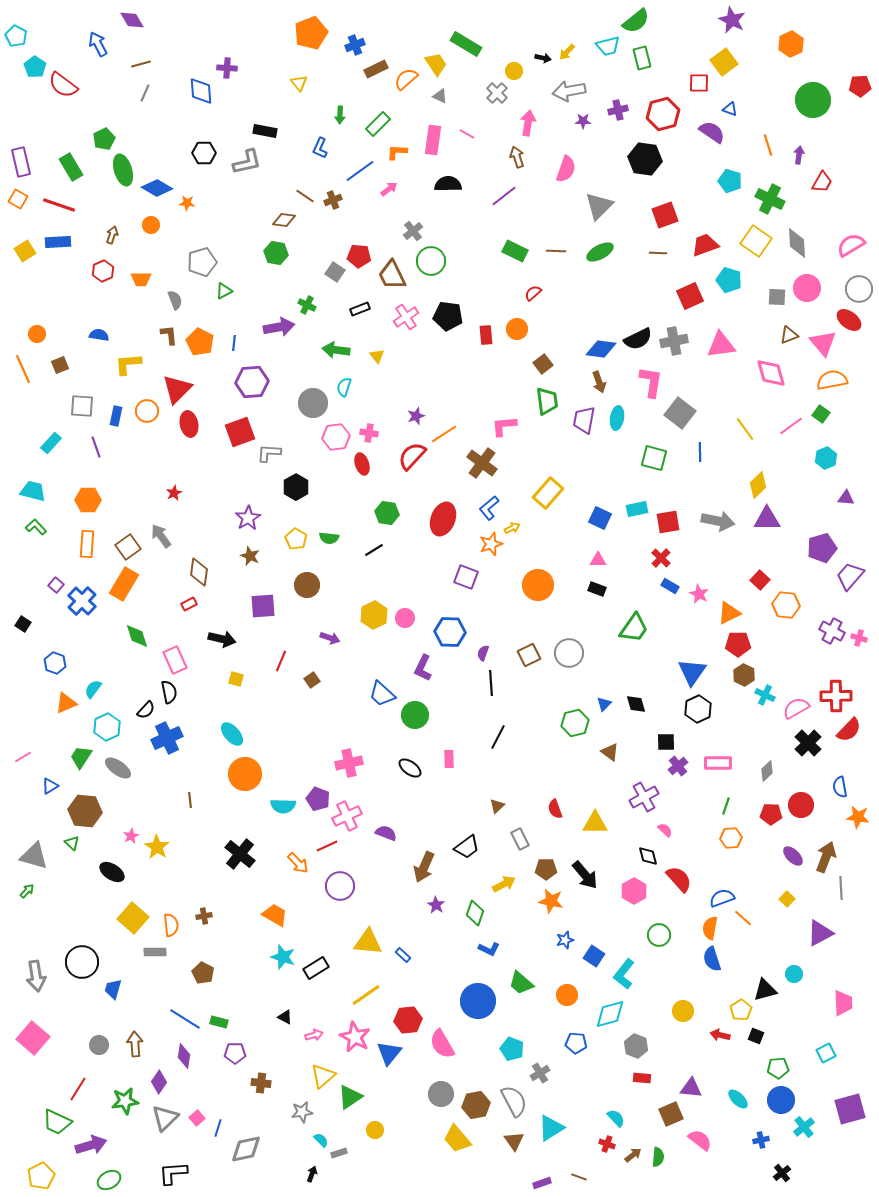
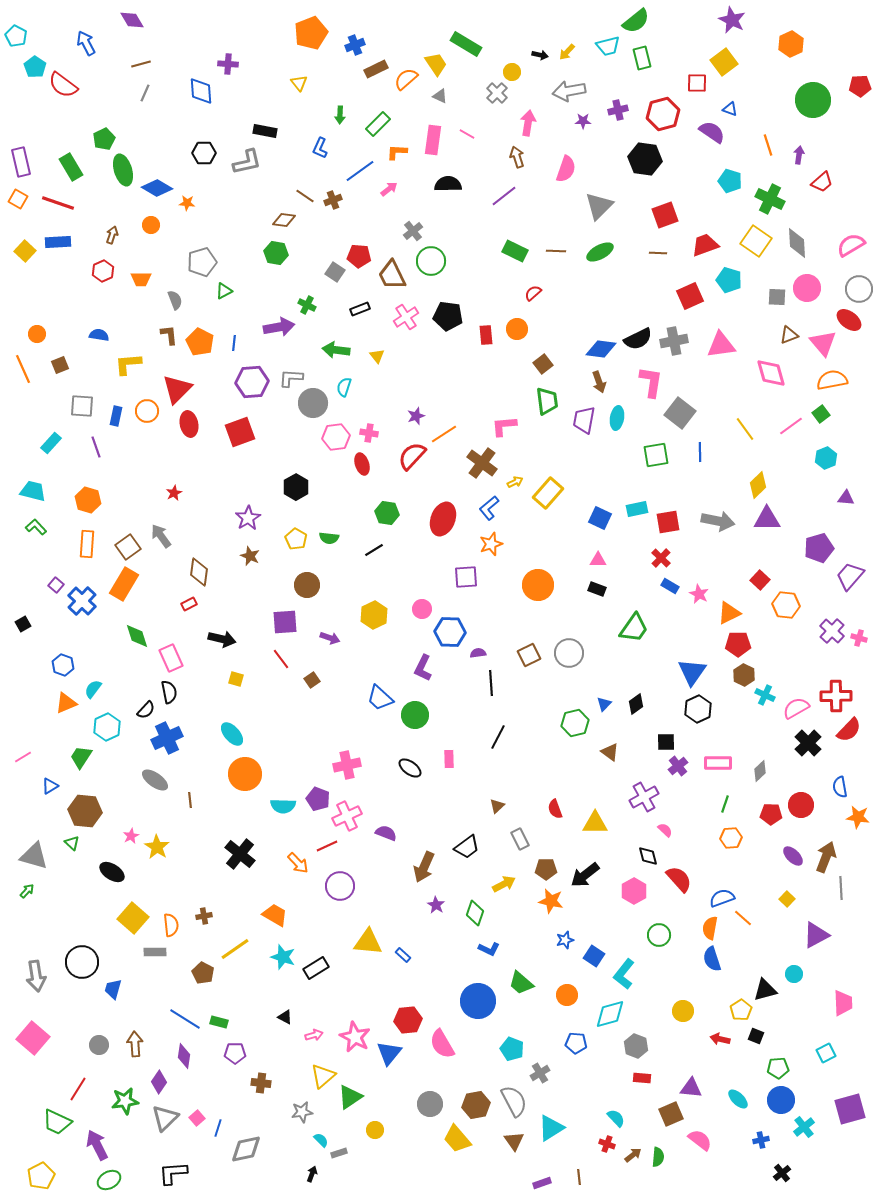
blue arrow at (98, 44): moved 12 px left, 1 px up
black arrow at (543, 58): moved 3 px left, 3 px up
purple cross at (227, 68): moved 1 px right, 4 px up
yellow circle at (514, 71): moved 2 px left, 1 px down
red square at (699, 83): moved 2 px left
red trapezoid at (822, 182): rotated 20 degrees clockwise
red line at (59, 205): moved 1 px left, 2 px up
yellow square at (25, 251): rotated 15 degrees counterclockwise
green square at (821, 414): rotated 18 degrees clockwise
gray L-shape at (269, 453): moved 22 px right, 75 px up
green square at (654, 458): moved 2 px right, 3 px up; rotated 24 degrees counterclockwise
orange hexagon at (88, 500): rotated 15 degrees clockwise
yellow arrow at (512, 528): moved 3 px right, 46 px up
purple pentagon at (822, 548): moved 3 px left
purple square at (466, 577): rotated 25 degrees counterclockwise
purple square at (263, 606): moved 22 px right, 16 px down
pink circle at (405, 618): moved 17 px right, 9 px up
black square at (23, 624): rotated 28 degrees clockwise
purple cross at (832, 631): rotated 15 degrees clockwise
purple semicircle at (483, 653): moved 5 px left; rotated 63 degrees clockwise
pink rectangle at (175, 660): moved 4 px left, 2 px up
red line at (281, 661): moved 2 px up; rotated 60 degrees counterclockwise
blue hexagon at (55, 663): moved 8 px right, 2 px down
blue trapezoid at (382, 694): moved 2 px left, 4 px down
black diamond at (636, 704): rotated 70 degrees clockwise
pink cross at (349, 763): moved 2 px left, 2 px down
gray ellipse at (118, 768): moved 37 px right, 12 px down
gray diamond at (767, 771): moved 7 px left
green line at (726, 806): moved 1 px left, 2 px up
black arrow at (585, 875): rotated 92 degrees clockwise
purple triangle at (820, 933): moved 4 px left, 2 px down
yellow line at (366, 995): moved 131 px left, 46 px up
red arrow at (720, 1035): moved 4 px down
gray circle at (441, 1094): moved 11 px left, 10 px down
purple arrow at (91, 1145): moved 6 px right; rotated 100 degrees counterclockwise
brown line at (579, 1177): rotated 63 degrees clockwise
